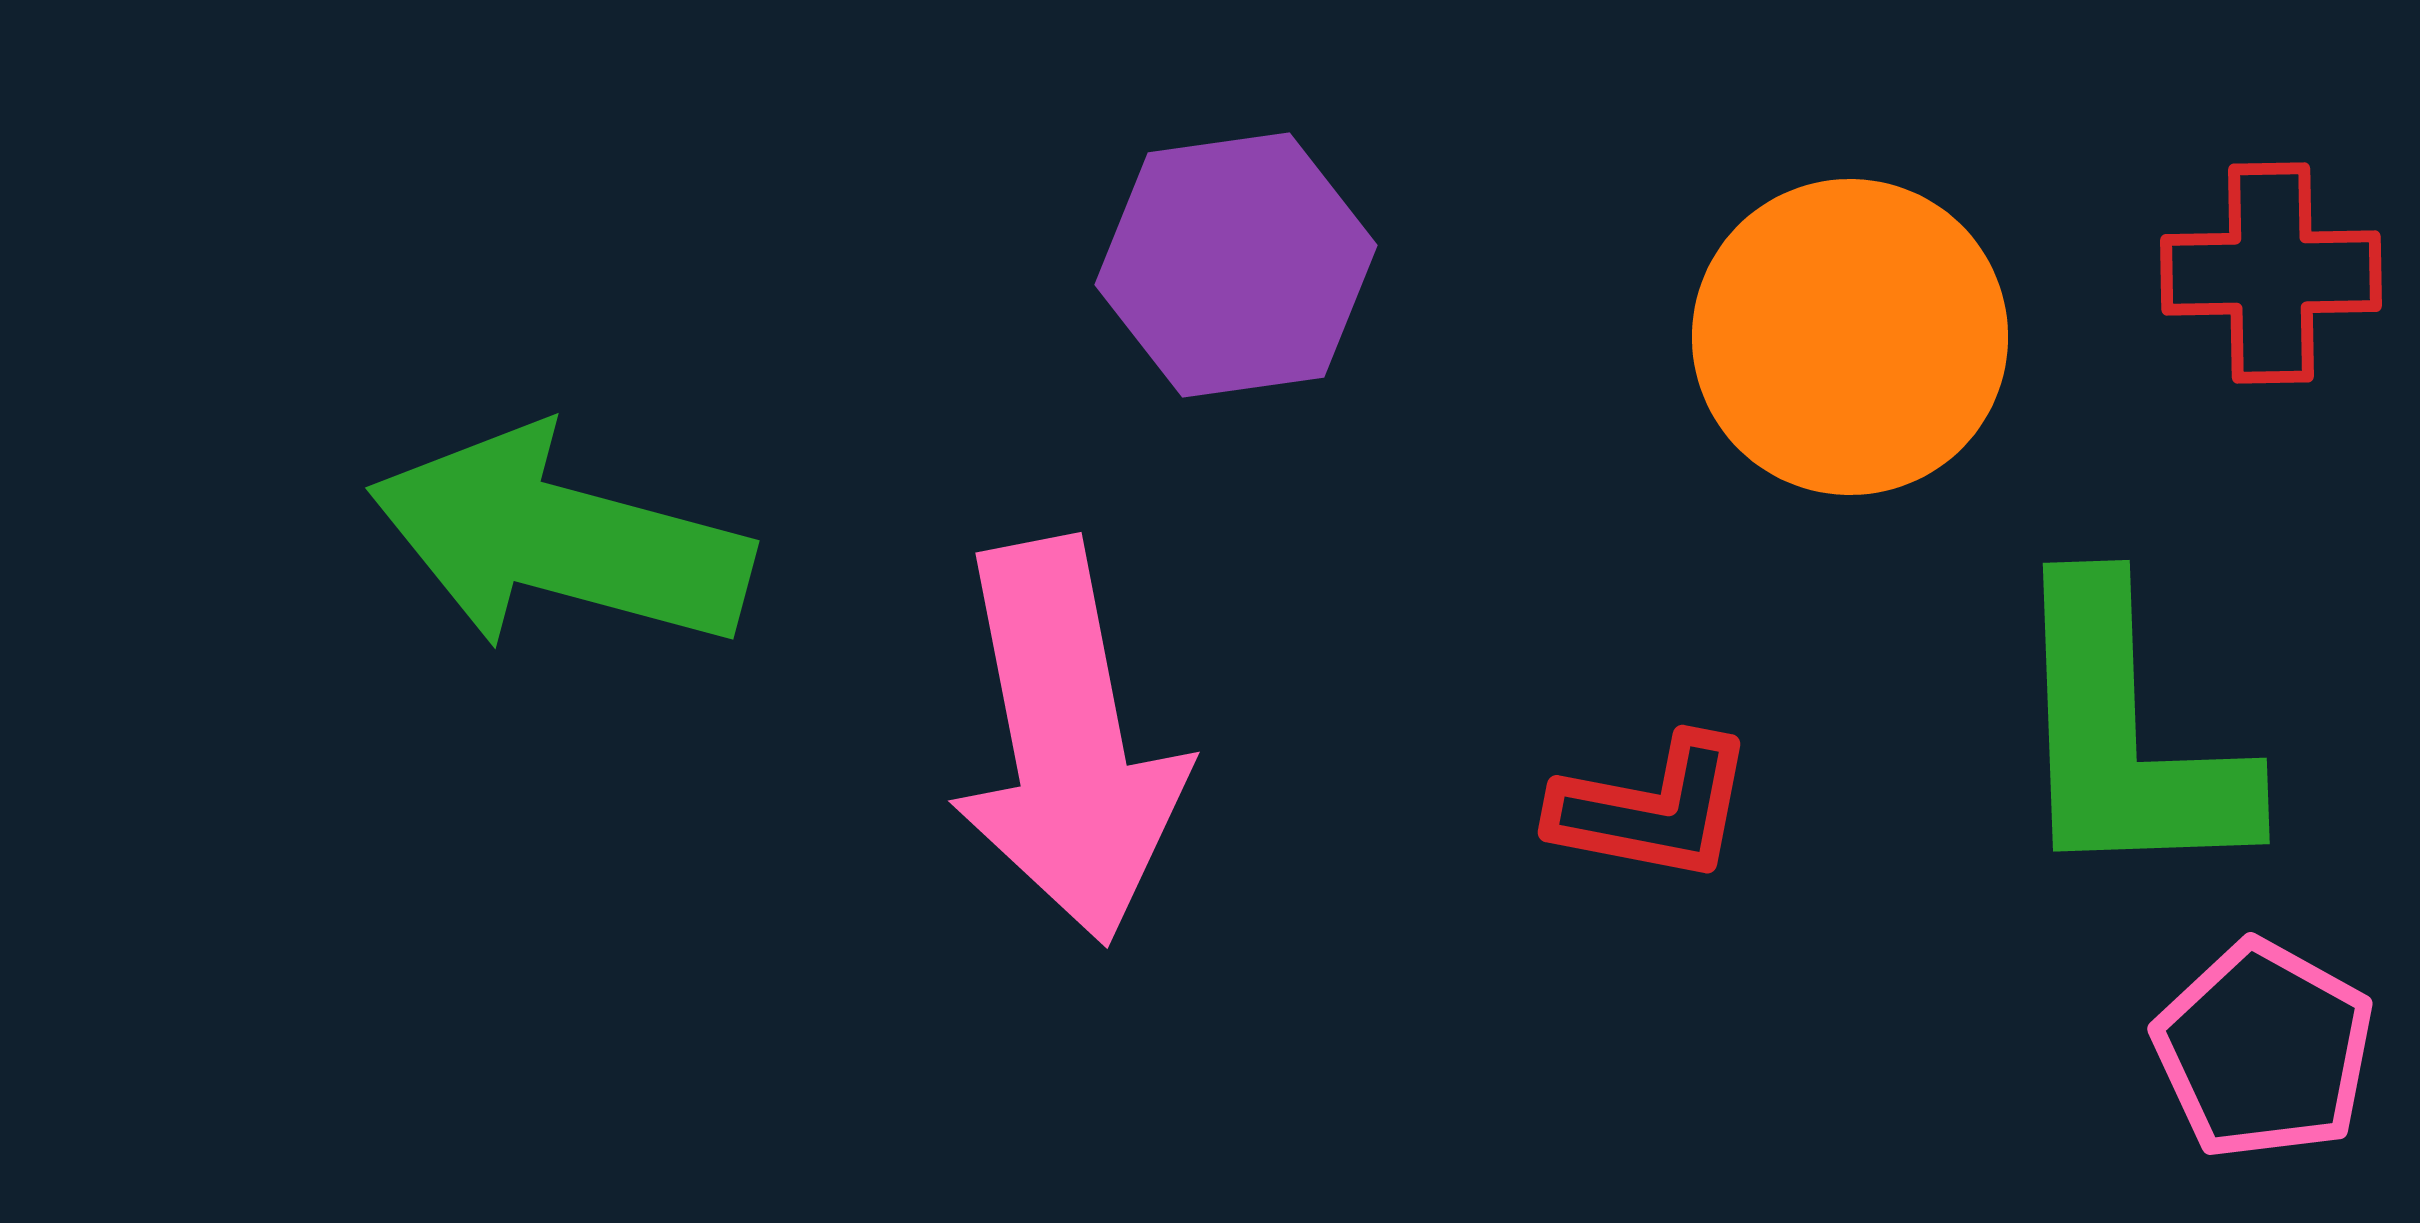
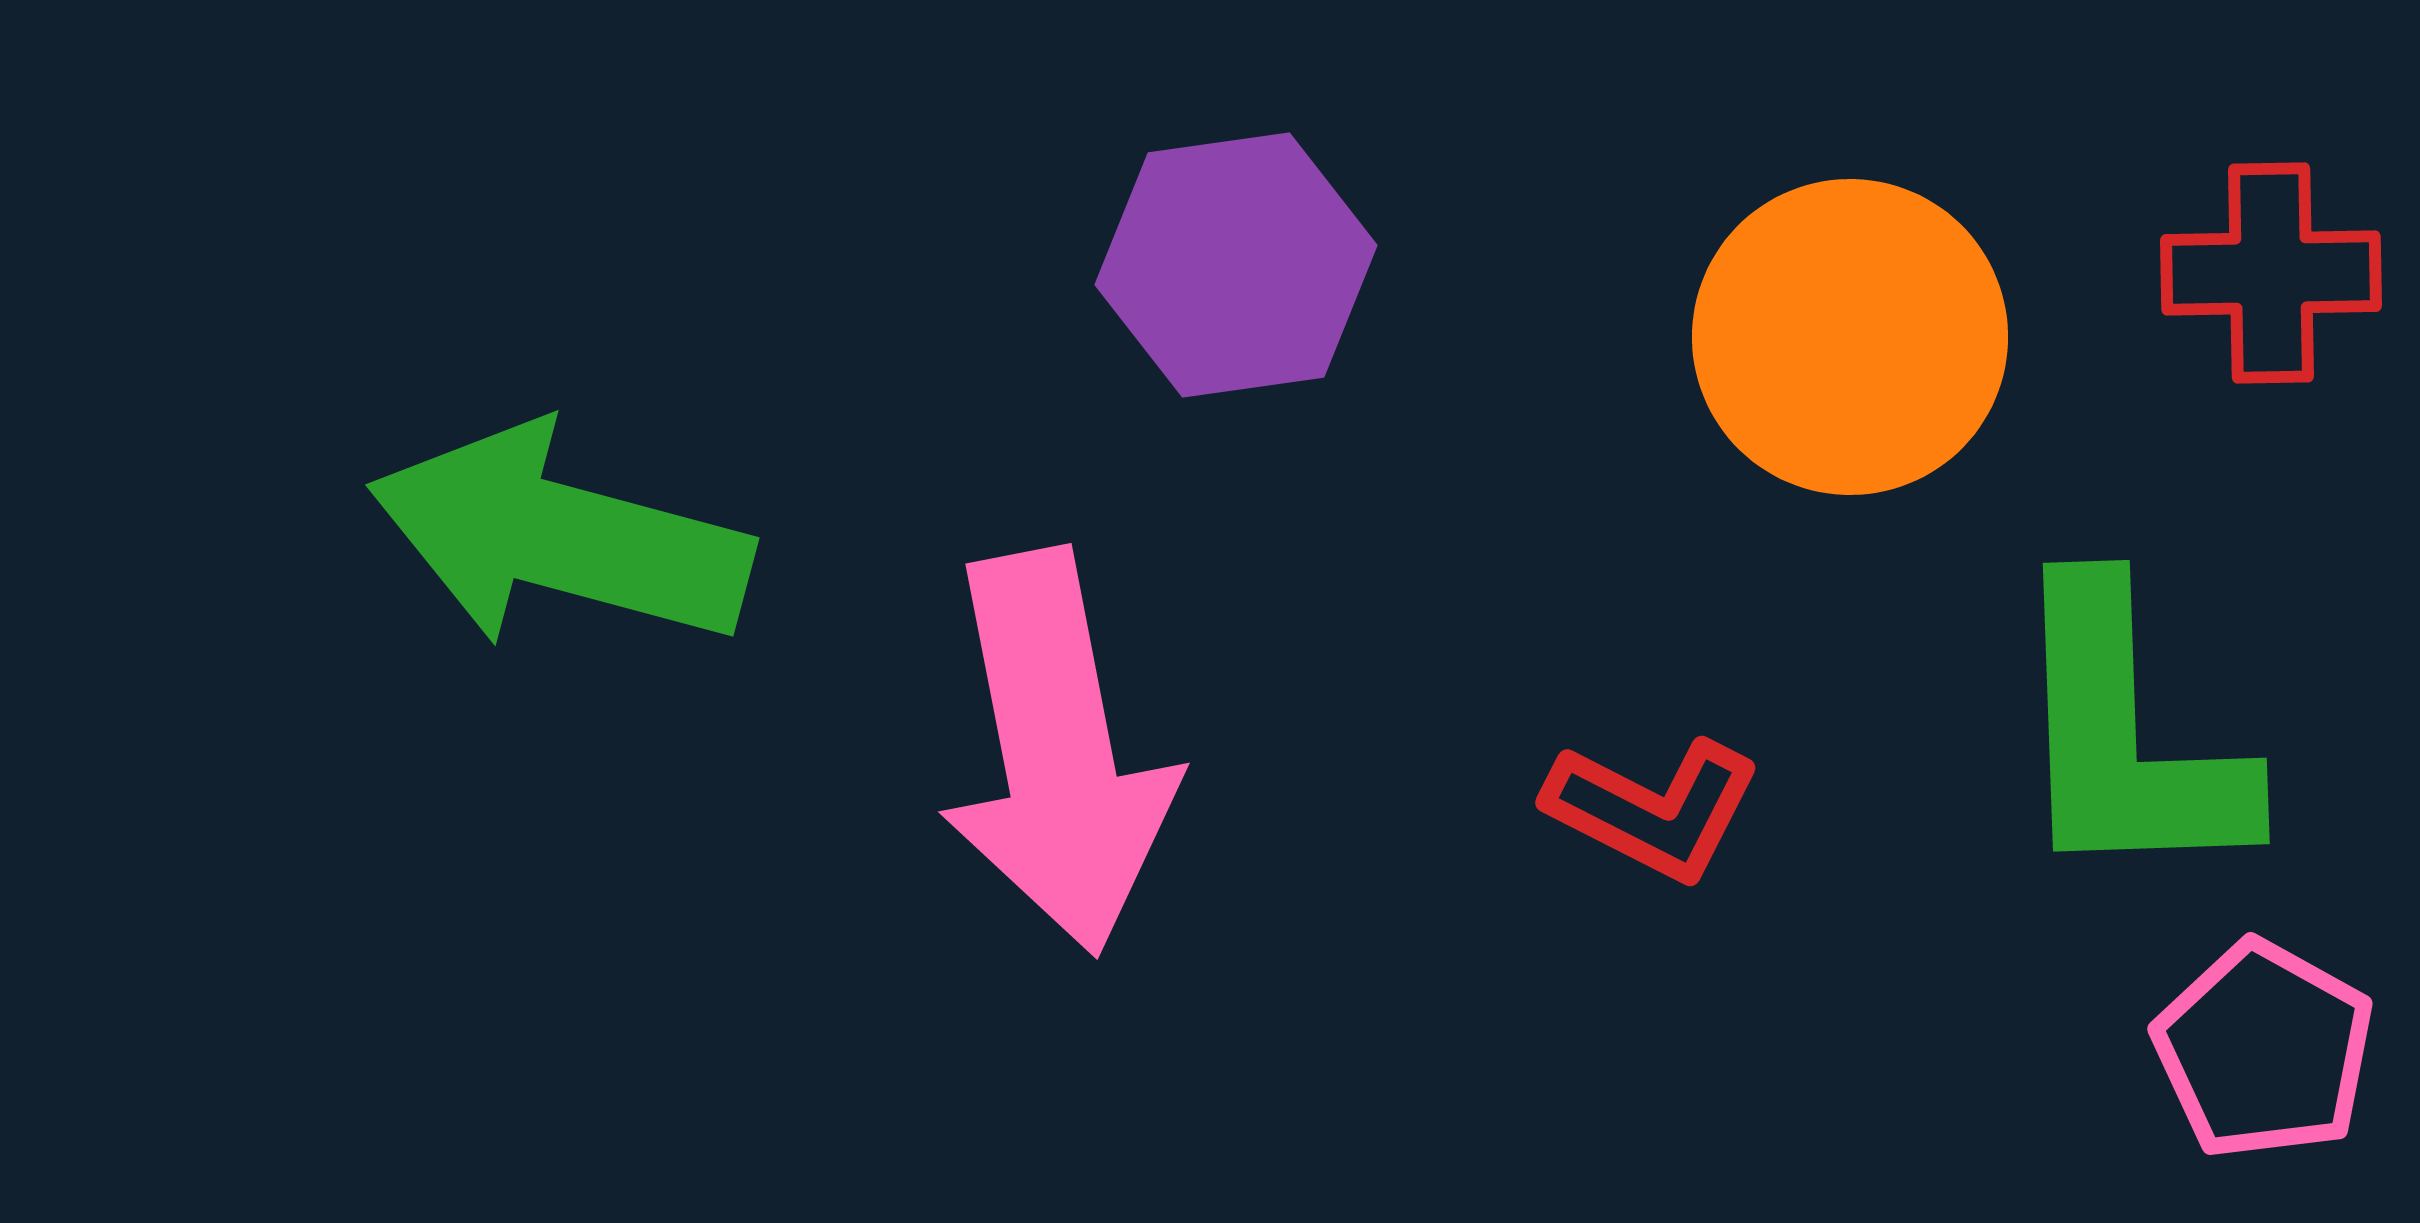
green arrow: moved 3 px up
pink arrow: moved 10 px left, 11 px down
red L-shape: rotated 16 degrees clockwise
